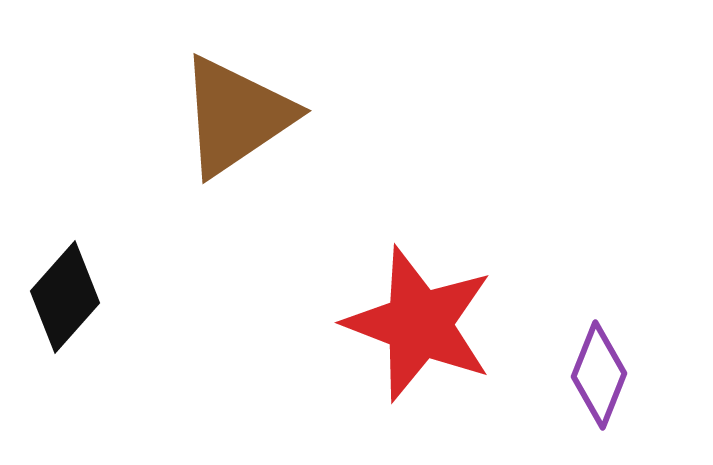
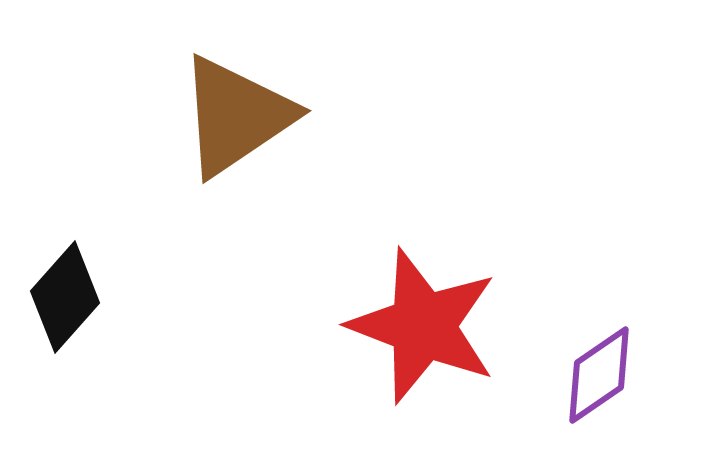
red star: moved 4 px right, 2 px down
purple diamond: rotated 34 degrees clockwise
